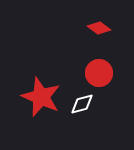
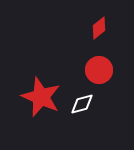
red diamond: rotated 75 degrees counterclockwise
red circle: moved 3 px up
